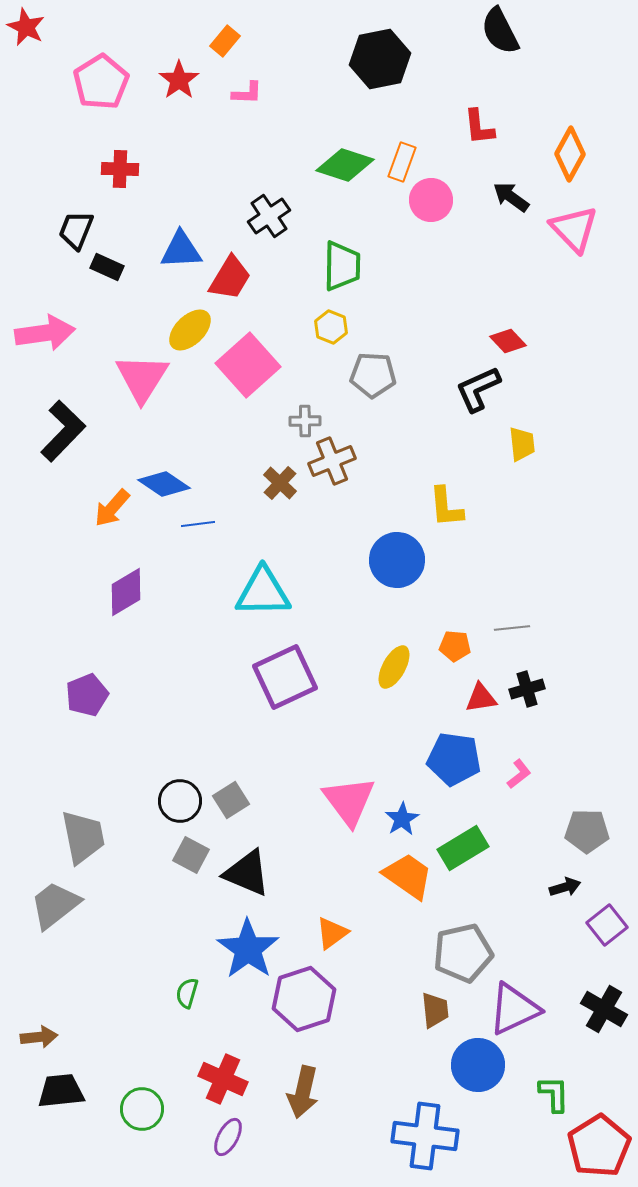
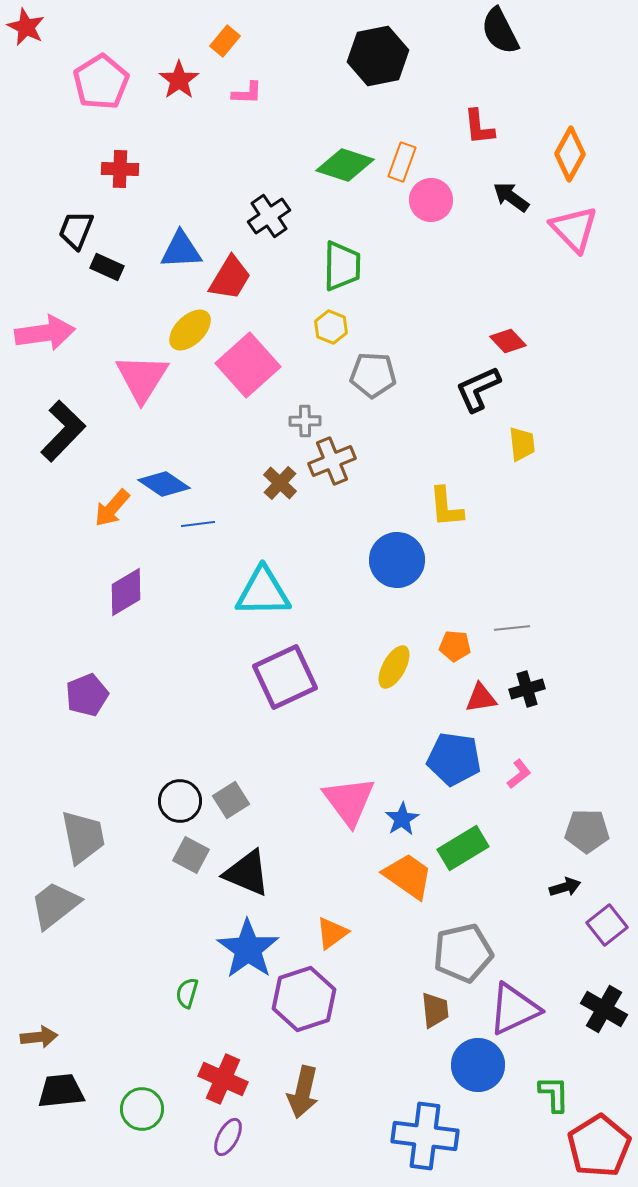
black hexagon at (380, 59): moved 2 px left, 3 px up
